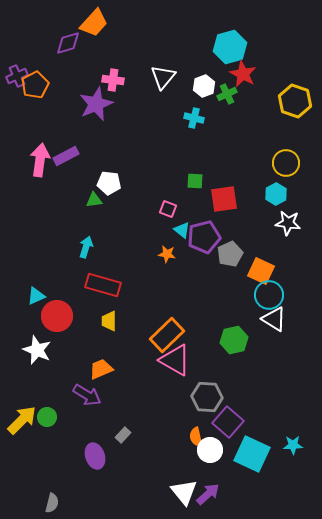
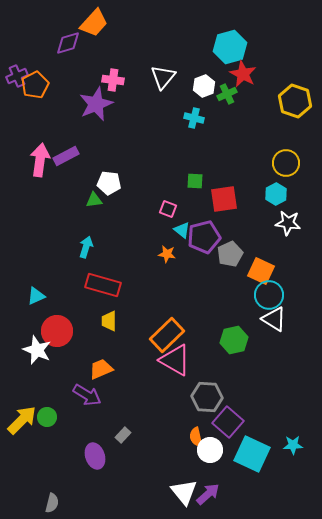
red circle at (57, 316): moved 15 px down
